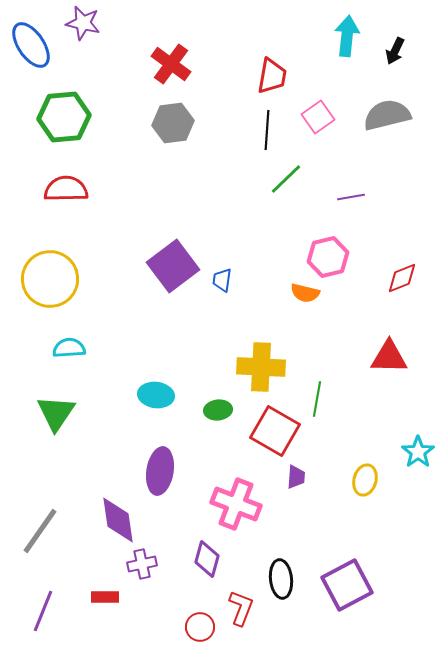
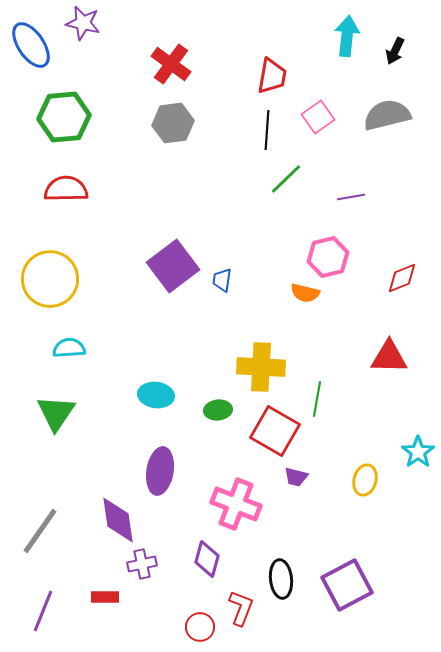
purple trapezoid at (296, 477): rotated 100 degrees clockwise
